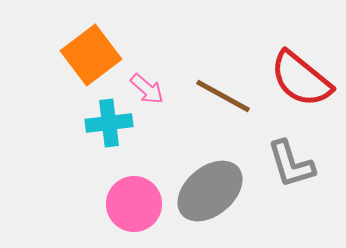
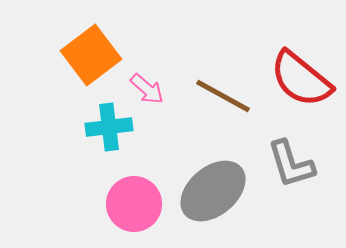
cyan cross: moved 4 px down
gray ellipse: moved 3 px right
